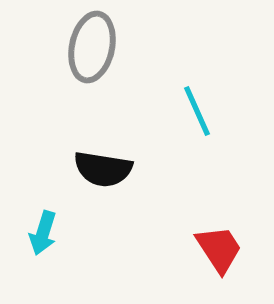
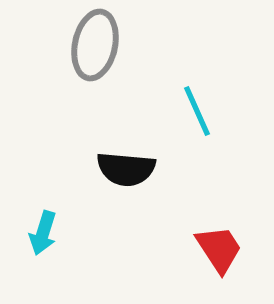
gray ellipse: moved 3 px right, 2 px up
black semicircle: moved 23 px right; rotated 4 degrees counterclockwise
